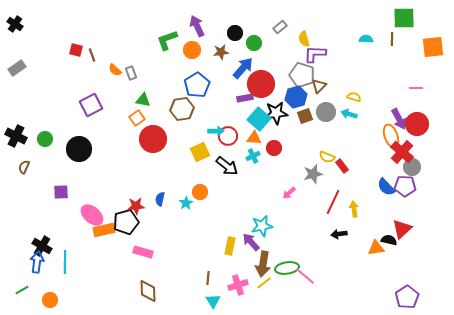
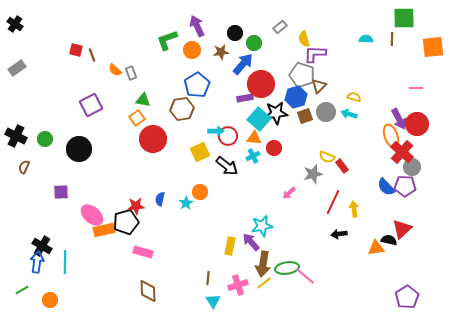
blue arrow at (243, 68): moved 4 px up
